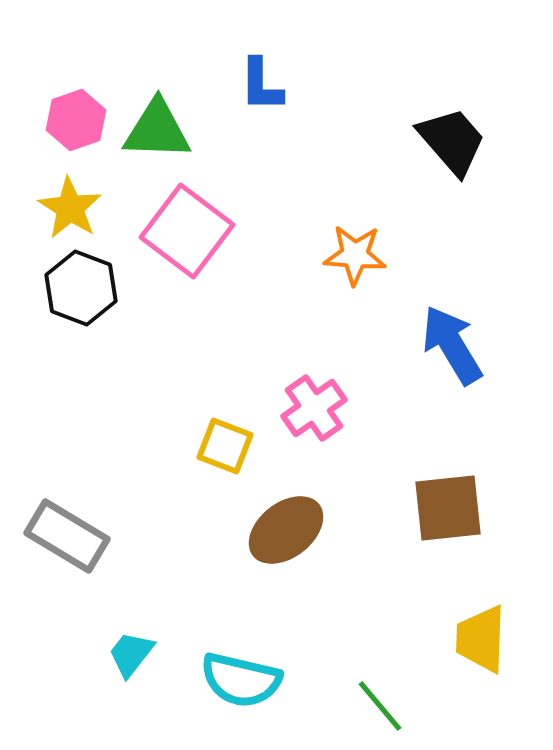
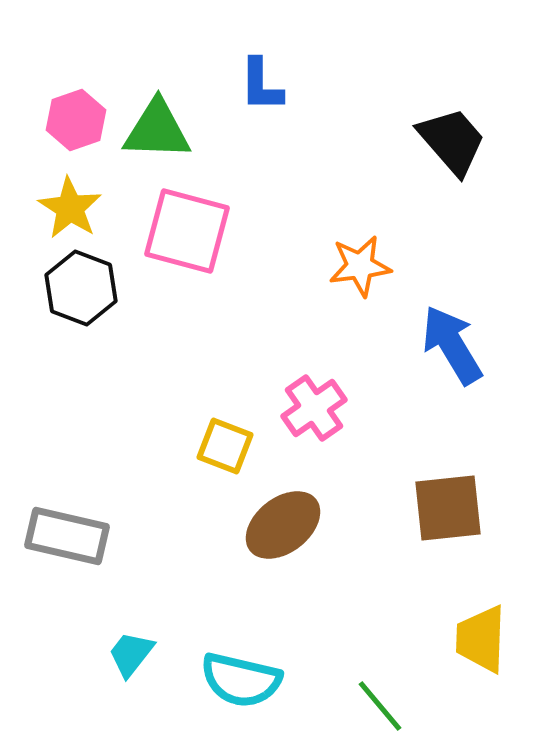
pink square: rotated 22 degrees counterclockwise
orange star: moved 5 px right, 11 px down; rotated 12 degrees counterclockwise
brown ellipse: moved 3 px left, 5 px up
gray rectangle: rotated 18 degrees counterclockwise
